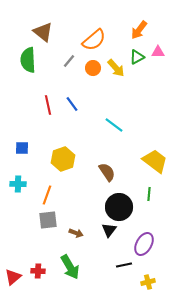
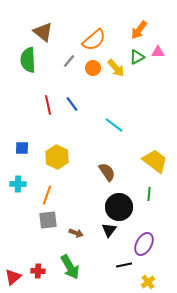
yellow hexagon: moved 6 px left, 2 px up; rotated 15 degrees counterclockwise
yellow cross: rotated 24 degrees counterclockwise
